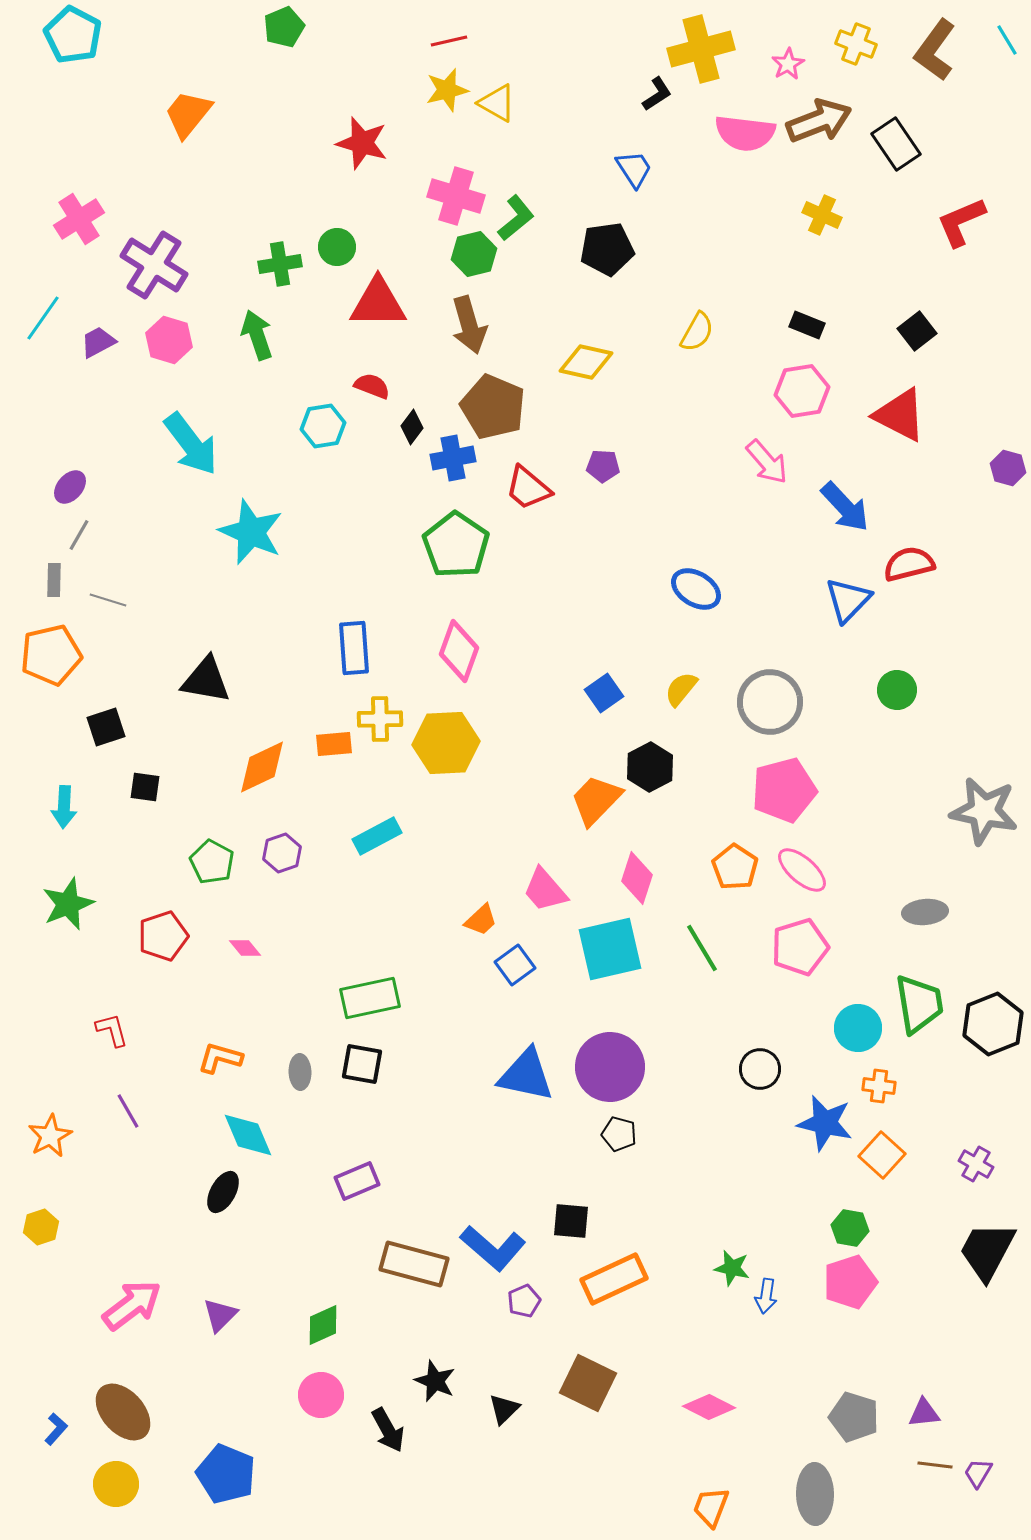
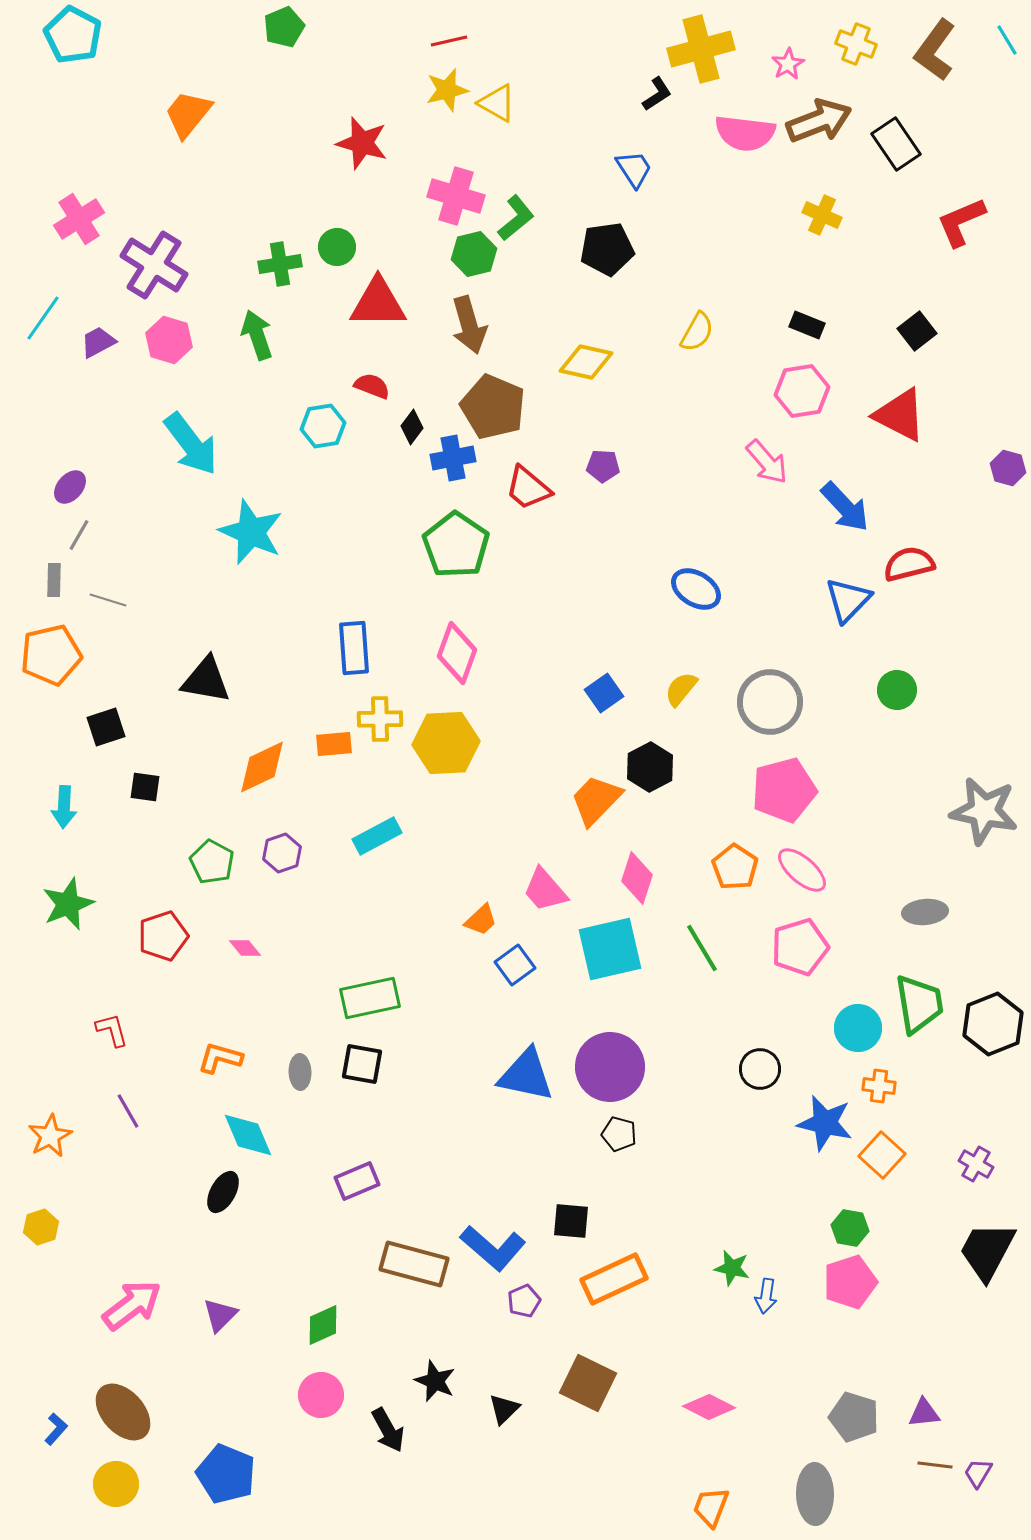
pink diamond at (459, 651): moved 2 px left, 2 px down
